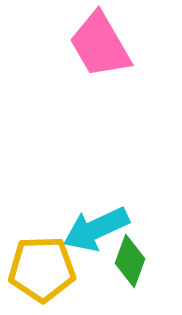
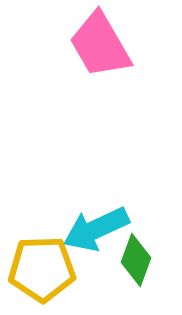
green diamond: moved 6 px right, 1 px up
